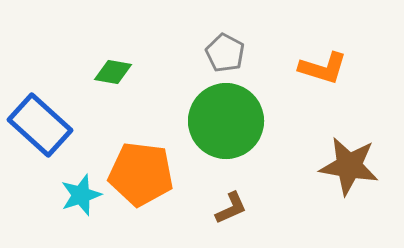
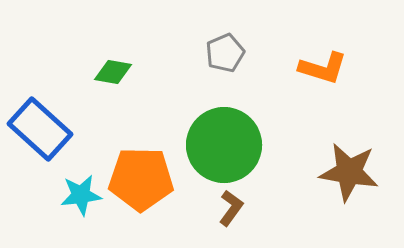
gray pentagon: rotated 21 degrees clockwise
green circle: moved 2 px left, 24 px down
blue rectangle: moved 4 px down
brown star: moved 6 px down
orange pentagon: moved 5 px down; rotated 6 degrees counterclockwise
cyan star: rotated 12 degrees clockwise
brown L-shape: rotated 30 degrees counterclockwise
